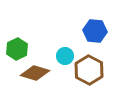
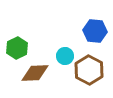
green hexagon: moved 1 px up
brown diamond: rotated 20 degrees counterclockwise
